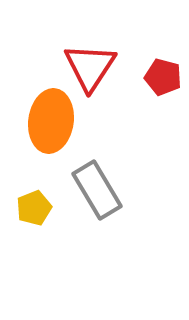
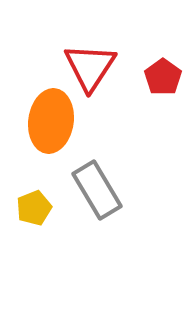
red pentagon: rotated 21 degrees clockwise
